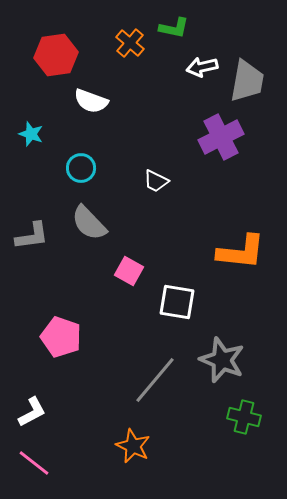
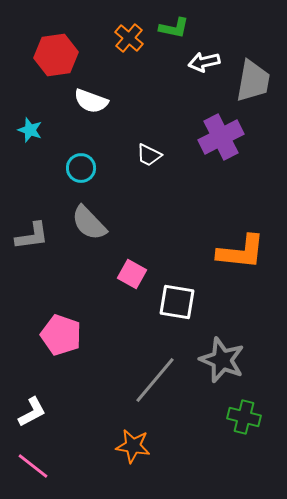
orange cross: moved 1 px left, 5 px up
white arrow: moved 2 px right, 5 px up
gray trapezoid: moved 6 px right
cyan star: moved 1 px left, 4 px up
white trapezoid: moved 7 px left, 26 px up
pink square: moved 3 px right, 3 px down
pink pentagon: moved 2 px up
orange star: rotated 16 degrees counterclockwise
pink line: moved 1 px left, 3 px down
